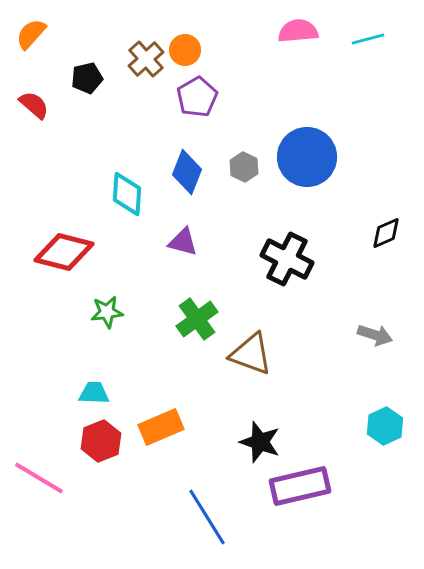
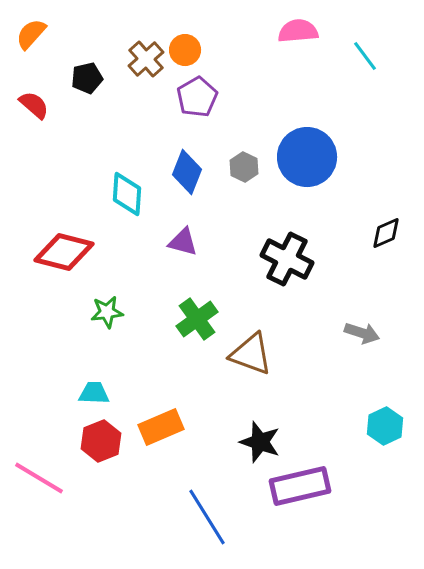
cyan line: moved 3 px left, 17 px down; rotated 68 degrees clockwise
gray arrow: moved 13 px left, 2 px up
